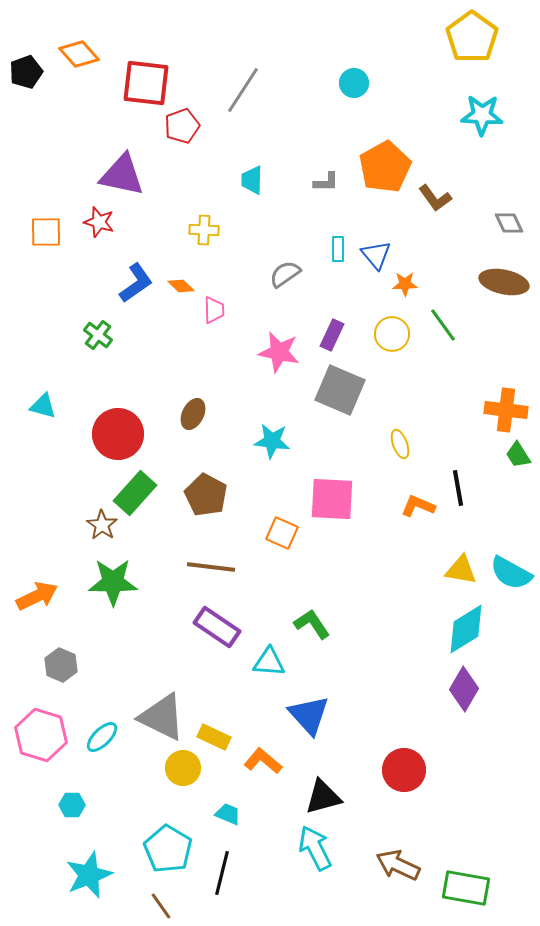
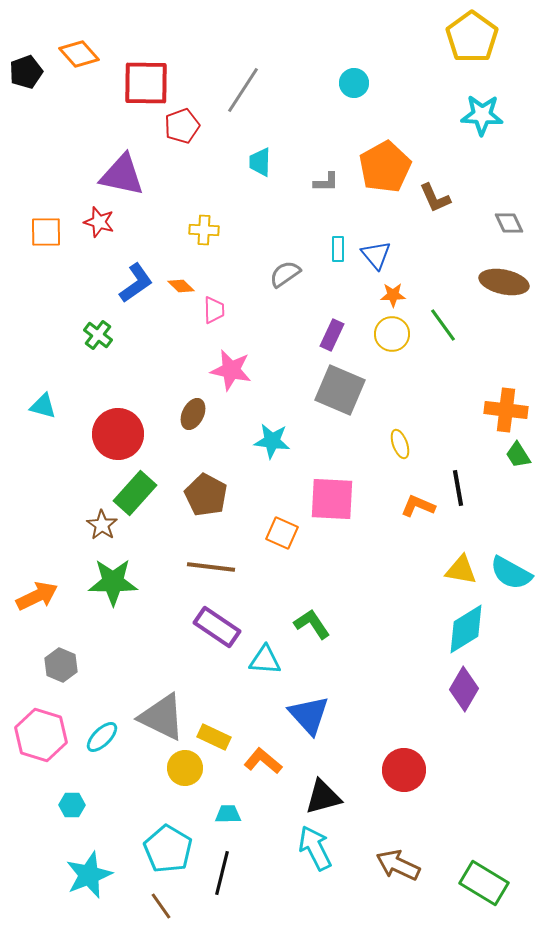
red square at (146, 83): rotated 6 degrees counterclockwise
cyan trapezoid at (252, 180): moved 8 px right, 18 px up
brown L-shape at (435, 198): rotated 12 degrees clockwise
orange star at (405, 284): moved 12 px left, 11 px down
pink star at (279, 352): moved 48 px left, 18 px down
cyan triangle at (269, 662): moved 4 px left, 2 px up
yellow circle at (183, 768): moved 2 px right
cyan trapezoid at (228, 814): rotated 24 degrees counterclockwise
green rectangle at (466, 888): moved 18 px right, 5 px up; rotated 21 degrees clockwise
